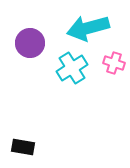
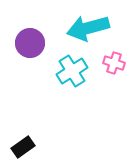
cyan cross: moved 3 px down
black rectangle: rotated 45 degrees counterclockwise
